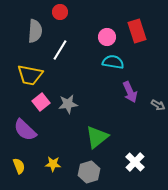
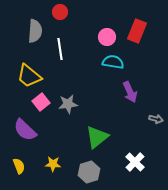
red rectangle: rotated 40 degrees clockwise
white line: moved 1 px up; rotated 40 degrees counterclockwise
yellow trapezoid: moved 1 px left, 1 px down; rotated 28 degrees clockwise
gray arrow: moved 2 px left, 14 px down; rotated 16 degrees counterclockwise
